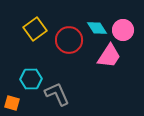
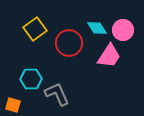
red circle: moved 3 px down
orange square: moved 1 px right, 2 px down
